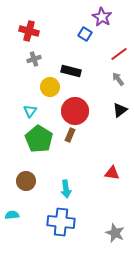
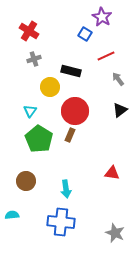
red cross: rotated 18 degrees clockwise
red line: moved 13 px left, 2 px down; rotated 12 degrees clockwise
